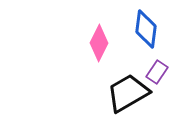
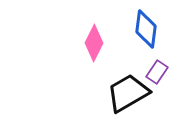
pink diamond: moved 5 px left
